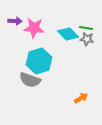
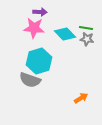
purple arrow: moved 25 px right, 9 px up
cyan diamond: moved 3 px left
